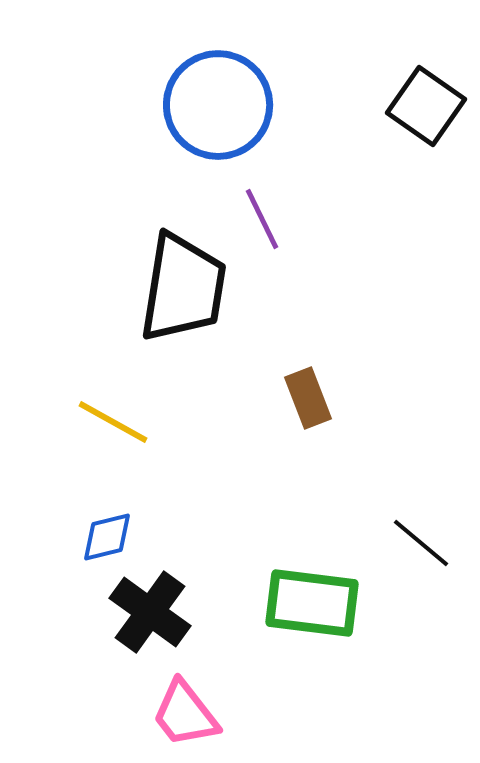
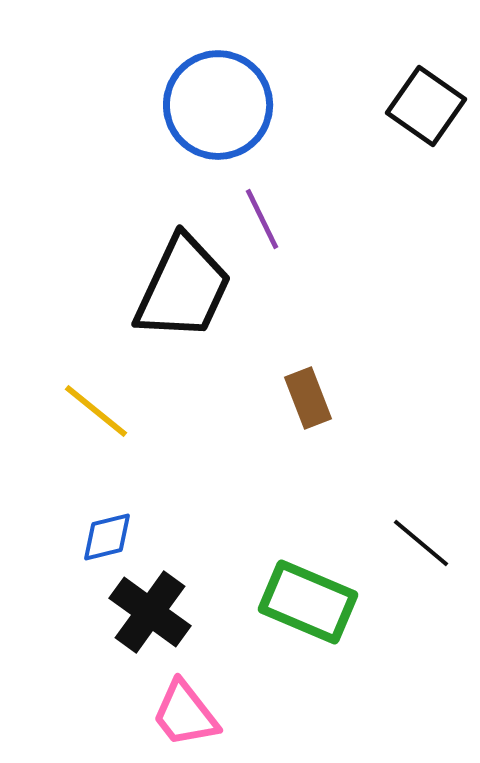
black trapezoid: rotated 16 degrees clockwise
yellow line: moved 17 px left, 11 px up; rotated 10 degrees clockwise
green rectangle: moved 4 px left, 1 px up; rotated 16 degrees clockwise
